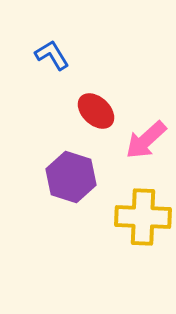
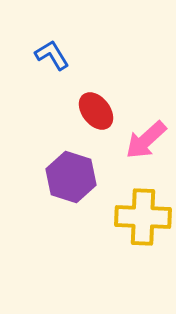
red ellipse: rotated 9 degrees clockwise
